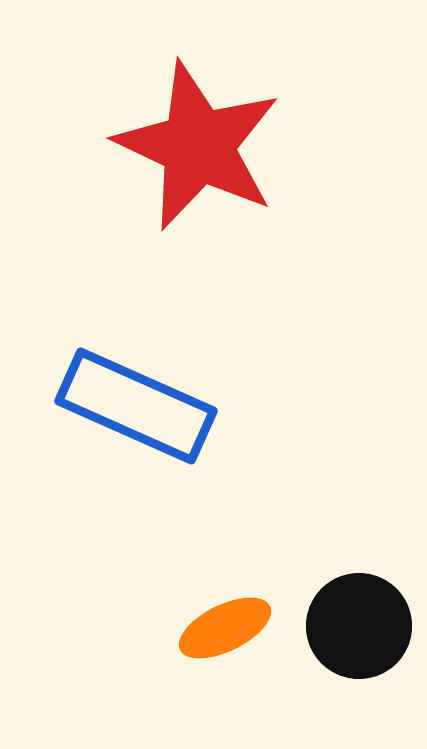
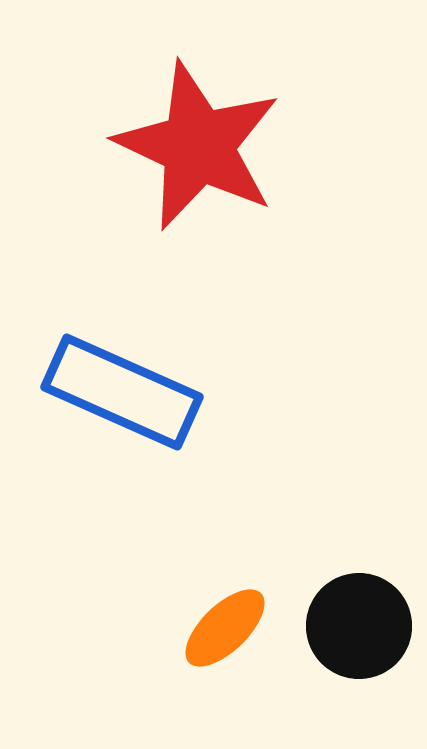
blue rectangle: moved 14 px left, 14 px up
orange ellipse: rotated 18 degrees counterclockwise
